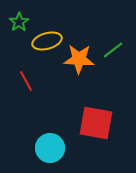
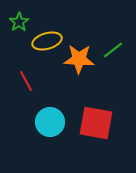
cyan circle: moved 26 px up
